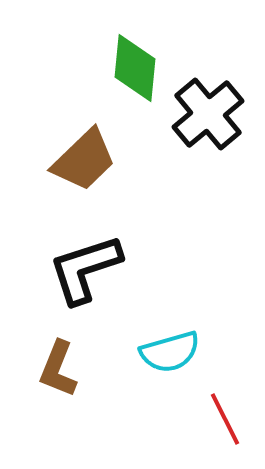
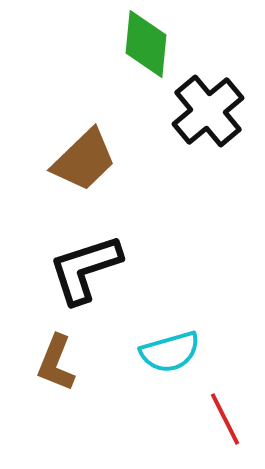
green diamond: moved 11 px right, 24 px up
black cross: moved 3 px up
brown L-shape: moved 2 px left, 6 px up
